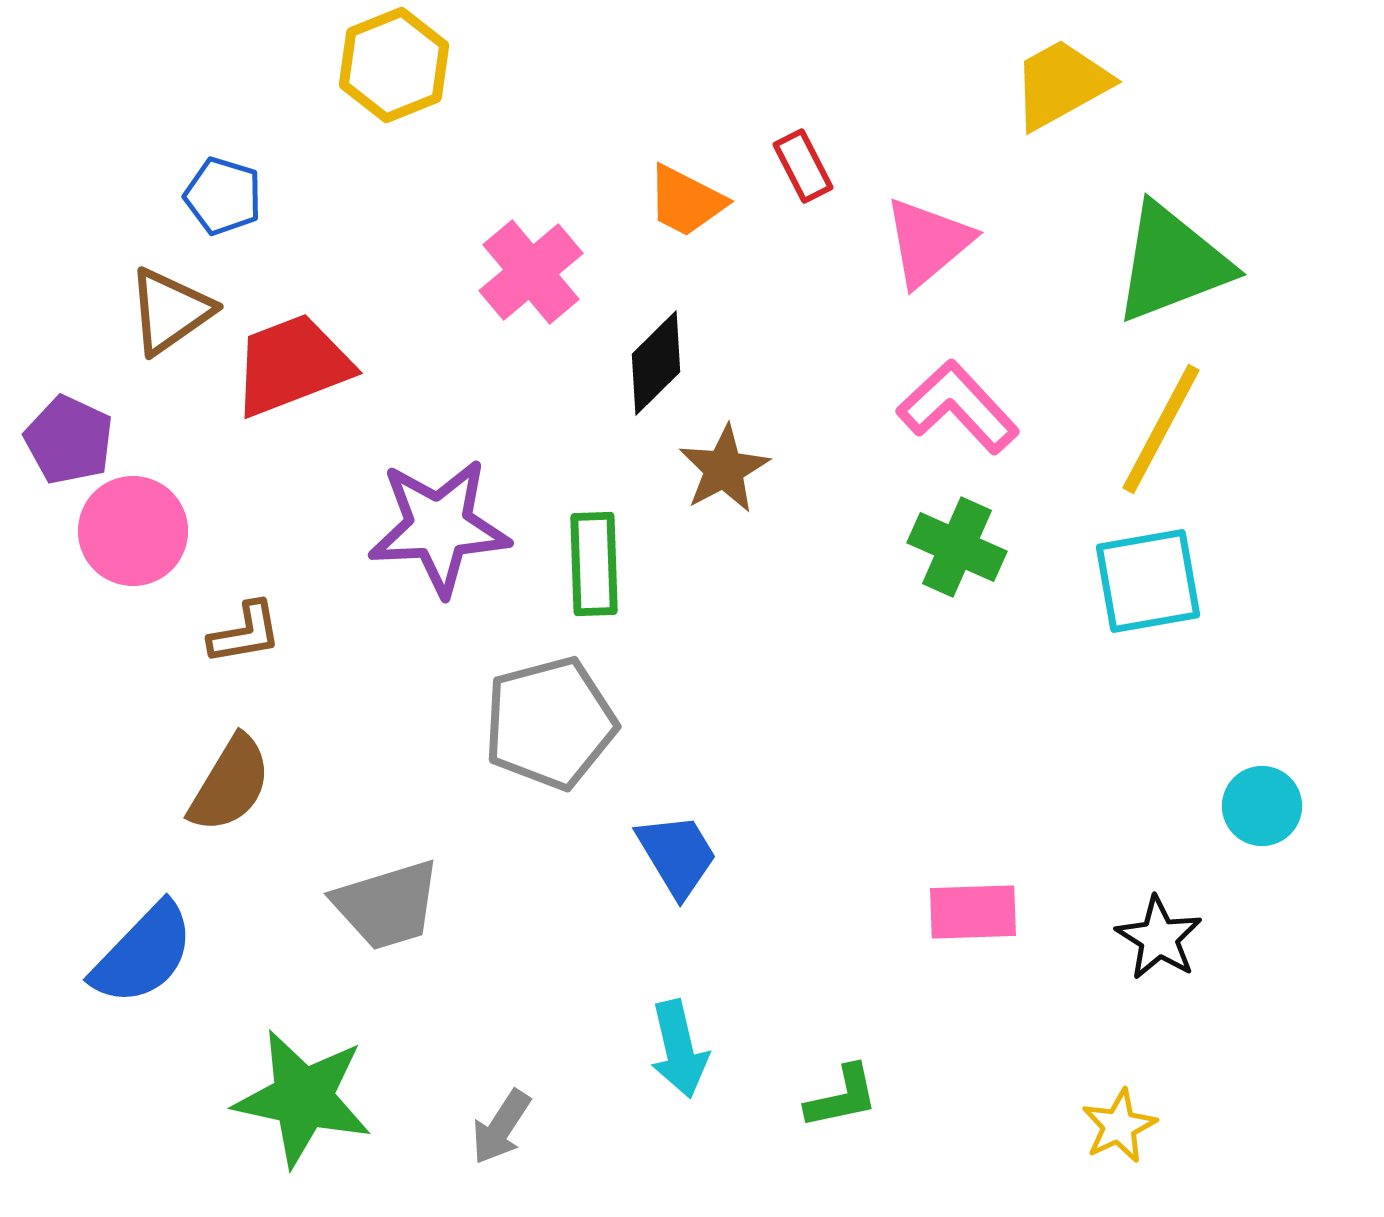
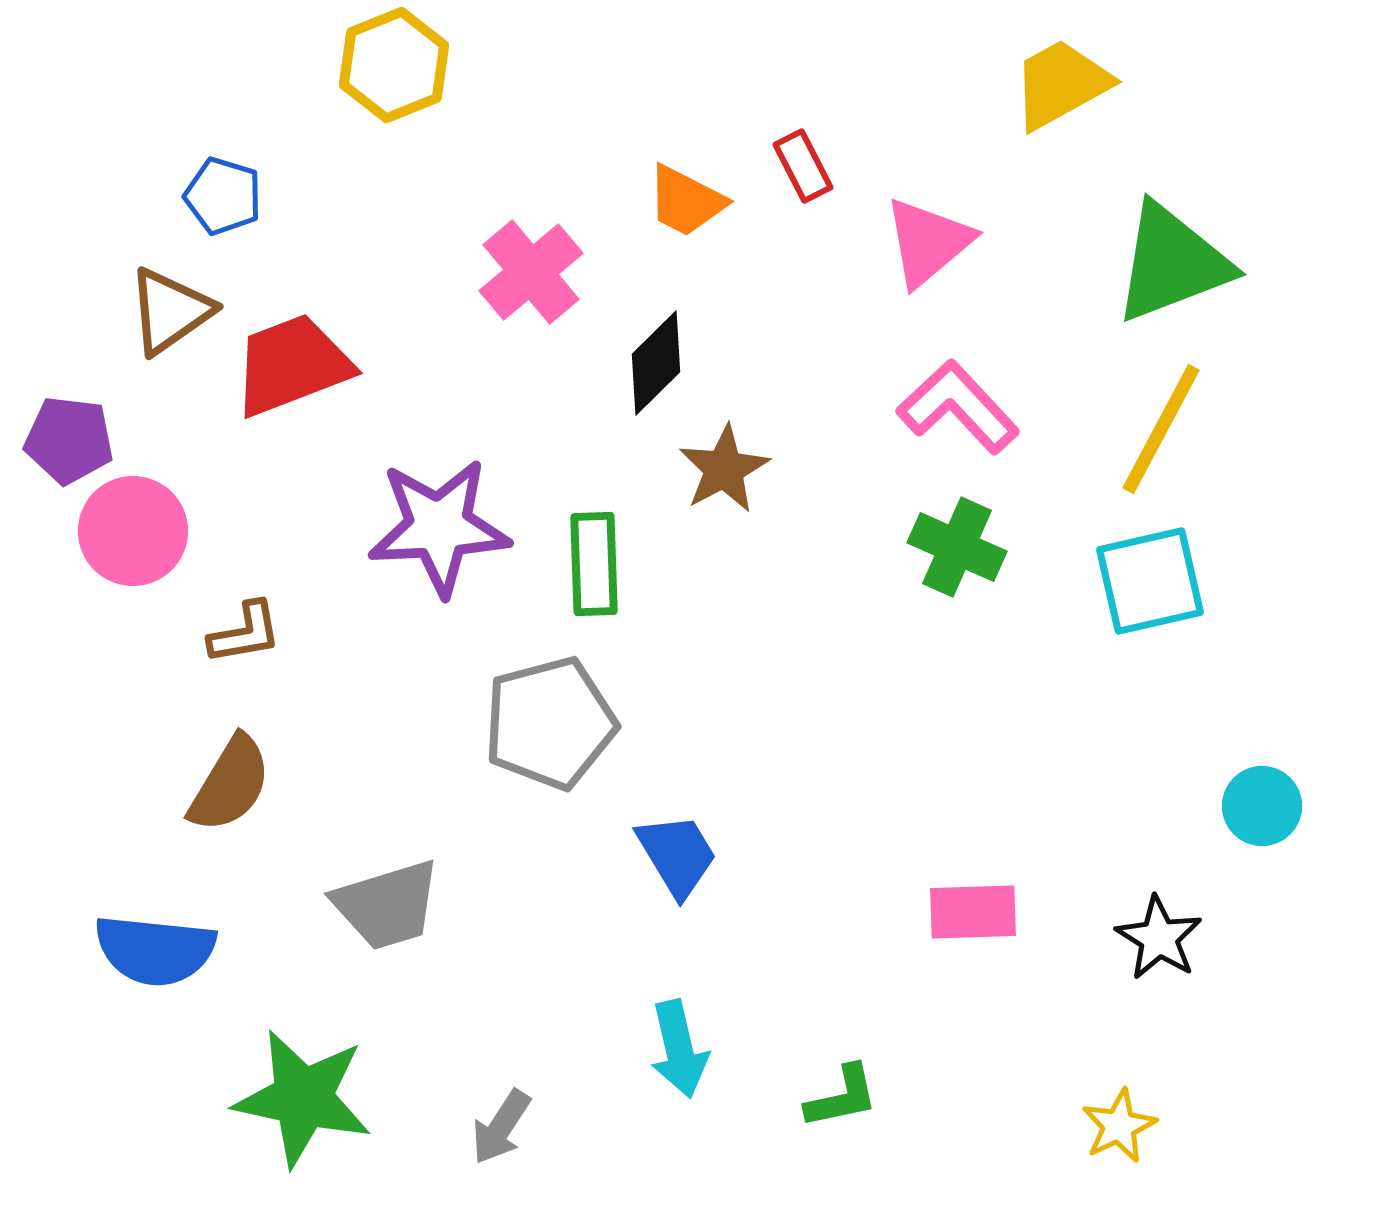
purple pentagon: rotated 18 degrees counterclockwise
cyan square: moved 2 px right; rotated 3 degrees counterclockwise
blue semicircle: moved 12 px right, 4 px up; rotated 52 degrees clockwise
